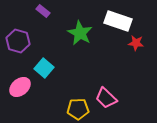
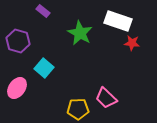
red star: moved 4 px left
pink ellipse: moved 3 px left, 1 px down; rotated 15 degrees counterclockwise
